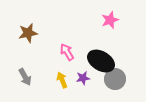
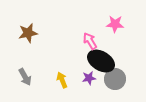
pink star: moved 5 px right, 4 px down; rotated 24 degrees clockwise
pink arrow: moved 23 px right, 11 px up
purple star: moved 6 px right
